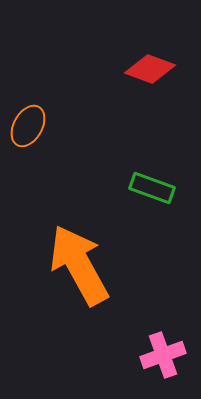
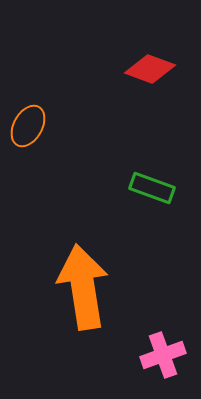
orange arrow: moved 4 px right, 22 px down; rotated 20 degrees clockwise
